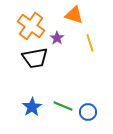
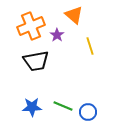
orange triangle: rotated 24 degrees clockwise
orange cross: rotated 32 degrees clockwise
purple star: moved 3 px up
yellow line: moved 3 px down
black trapezoid: moved 1 px right, 3 px down
blue star: rotated 30 degrees clockwise
